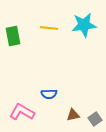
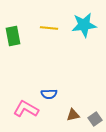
pink L-shape: moved 4 px right, 3 px up
